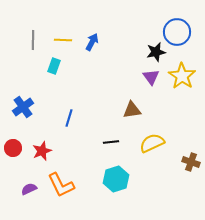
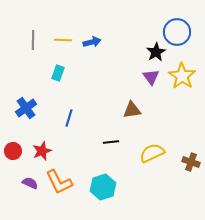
blue arrow: rotated 48 degrees clockwise
black star: rotated 18 degrees counterclockwise
cyan rectangle: moved 4 px right, 7 px down
blue cross: moved 3 px right, 1 px down
yellow semicircle: moved 10 px down
red circle: moved 3 px down
cyan hexagon: moved 13 px left, 8 px down
orange L-shape: moved 2 px left, 3 px up
purple semicircle: moved 1 px right, 6 px up; rotated 49 degrees clockwise
